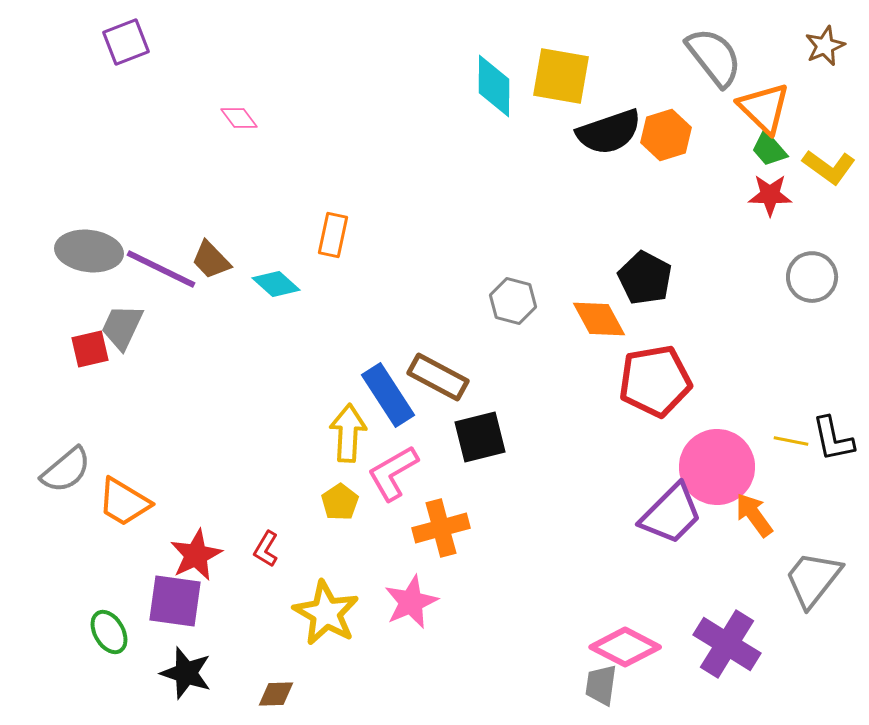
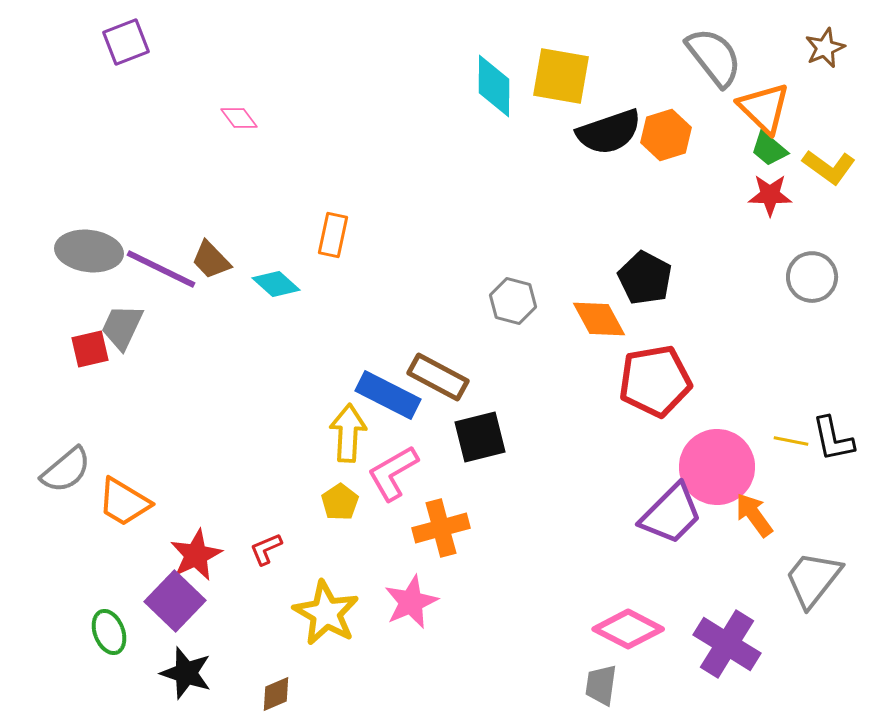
brown star at (825, 46): moved 2 px down
green trapezoid at (769, 149): rotated 9 degrees counterclockwise
blue rectangle at (388, 395): rotated 30 degrees counterclockwise
red L-shape at (266, 549): rotated 36 degrees clockwise
purple square at (175, 601): rotated 36 degrees clockwise
green ellipse at (109, 632): rotated 9 degrees clockwise
pink diamond at (625, 647): moved 3 px right, 18 px up
brown diamond at (276, 694): rotated 21 degrees counterclockwise
